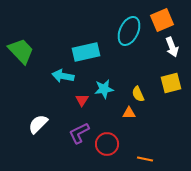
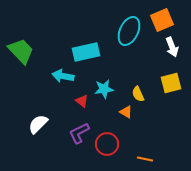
red triangle: moved 1 px down; rotated 24 degrees counterclockwise
orange triangle: moved 3 px left, 1 px up; rotated 32 degrees clockwise
